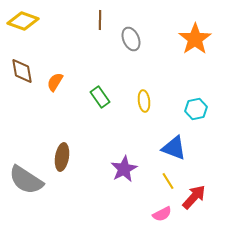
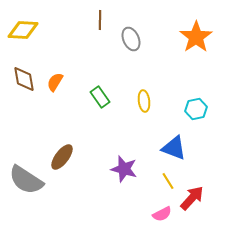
yellow diamond: moved 9 px down; rotated 16 degrees counterclockwise
orange star: moved 1 px right, 2 px up
brown diamond: moved 2 px right, 8 px down
brown ellipse: rotated 28 degrees clockwise
purple star: rotated 28 degrees counterclockwise
red arrow: moved 2 px left, 1 px down
